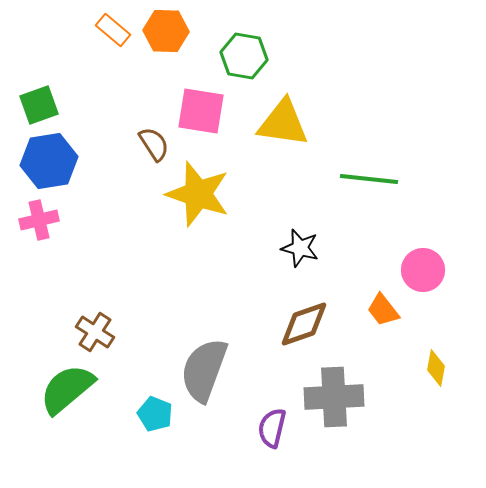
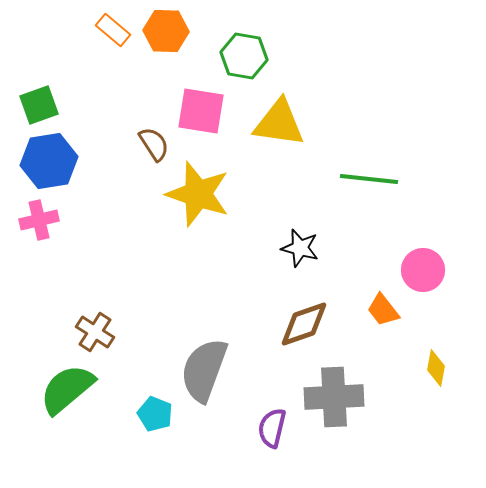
yellow triangle: moved 4 px left
